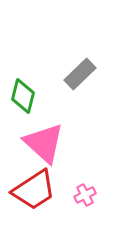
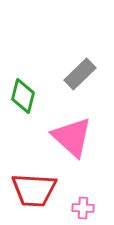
pink triangle: moved 28 px right, 6 px up
red trapezoid: rotated 36 degrees clockwise
pink cross: moved 2 px left, 13 px down; rotated 30 degrees clockwise
